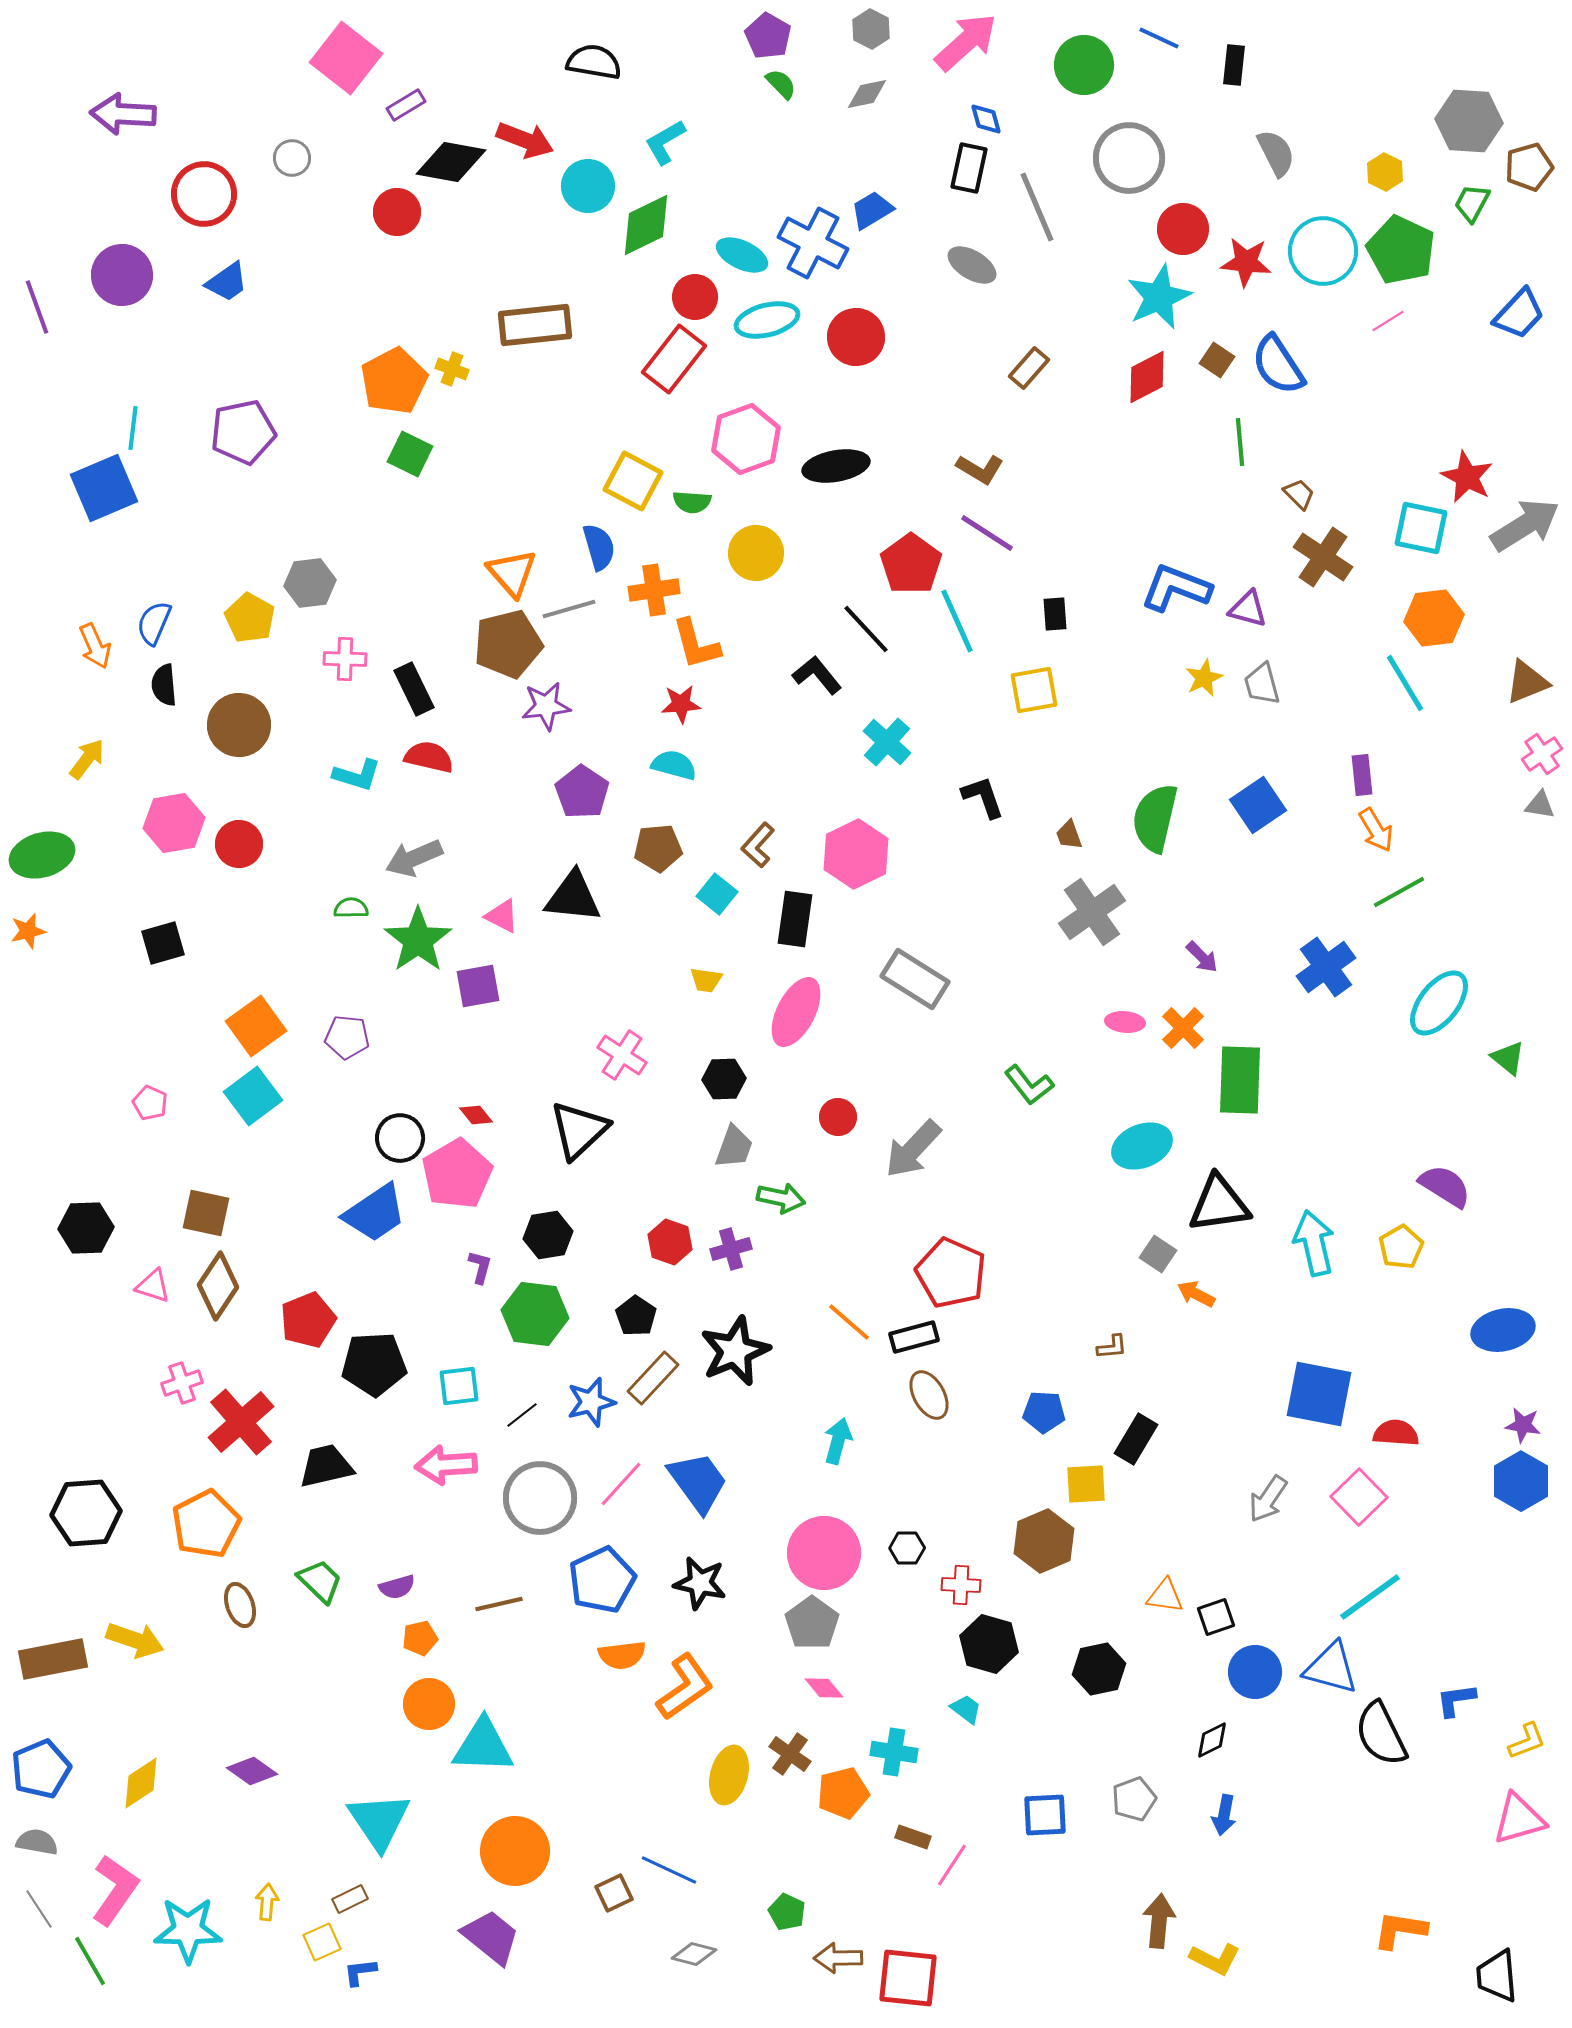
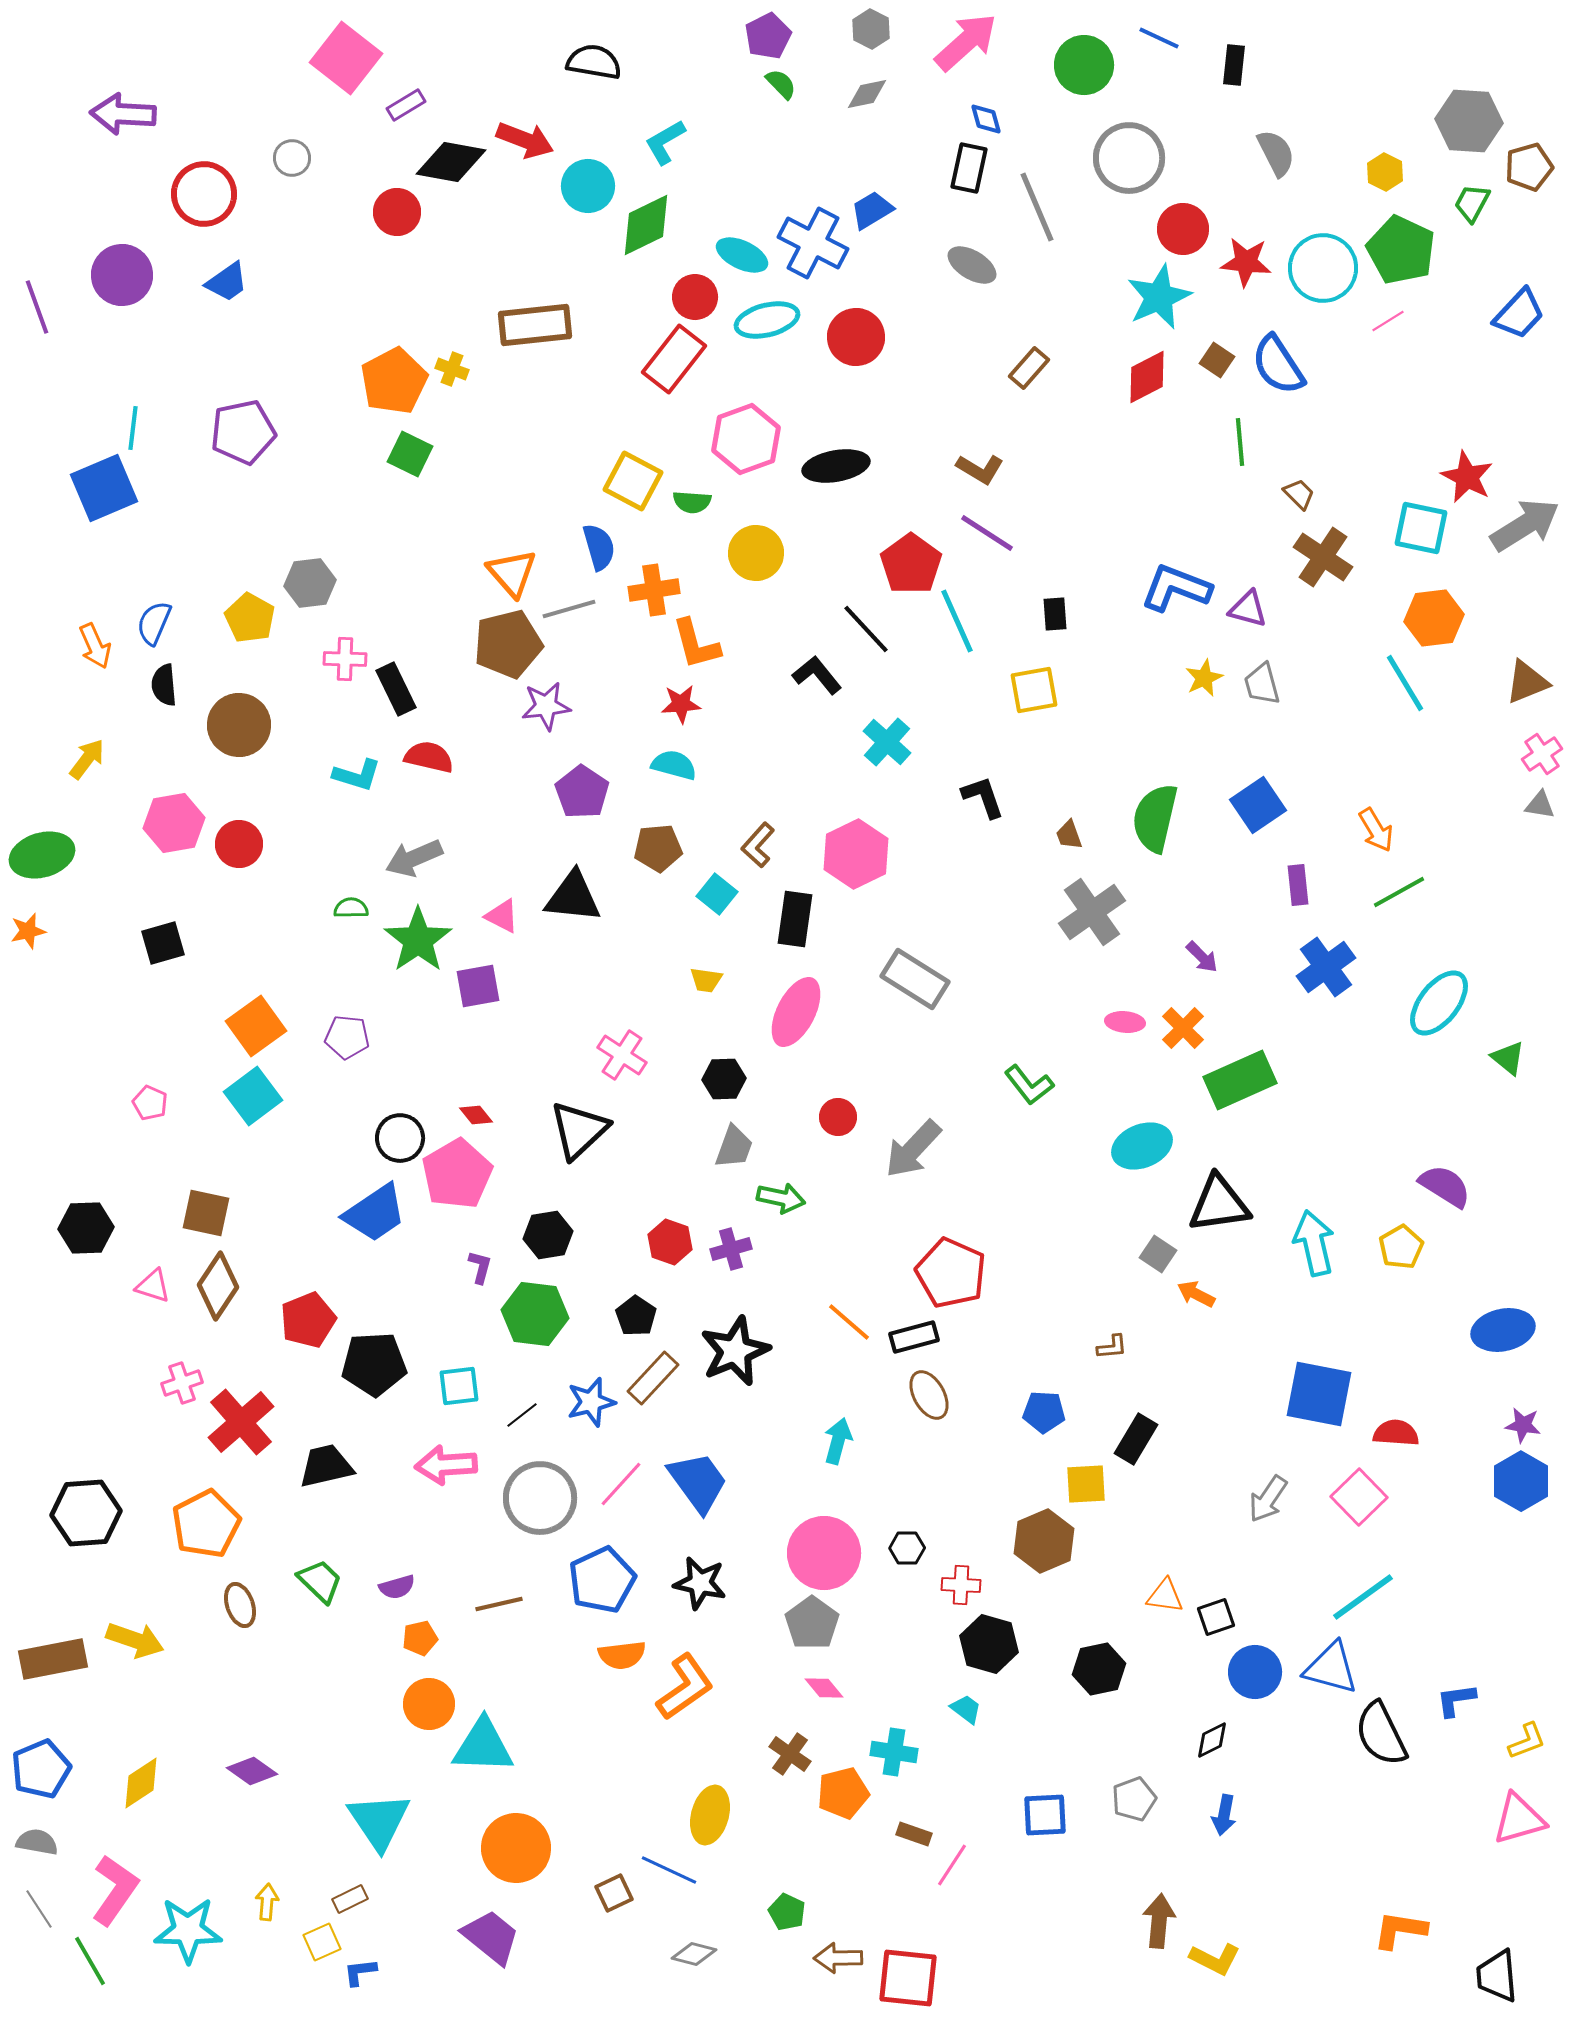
purple pentagon at (768, 36): rotated 15 degrees clockwise
cyan circle at (1323, 251): moved 17 px down
black rectangle at (414, 689): moved 18 px left
purple rectangle at (1362, 775): moved 64 px left, 110 px down
green rectangle at (1240, 1080): rotated 64 degrees clockwise
cyan line at (1370, 1597): moved 7 px left
yellow ellipse at (729, 1775): moved 19 px left, 40 px down
brown rectangle at (913, 1837): moved 1 px right, 3 px up
orange circle at (515, 1851): moved 1 px right, 3 px up
